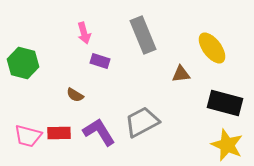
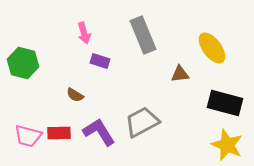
brown triangle: moved 1 px left
